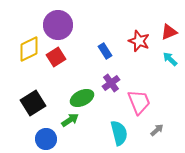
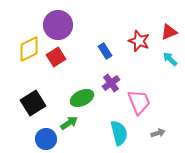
green arrow: moved 1 px left, 3 px down
gray arrow: moved 1 px right, 3 px down; rotated 24 degrees clockwise
